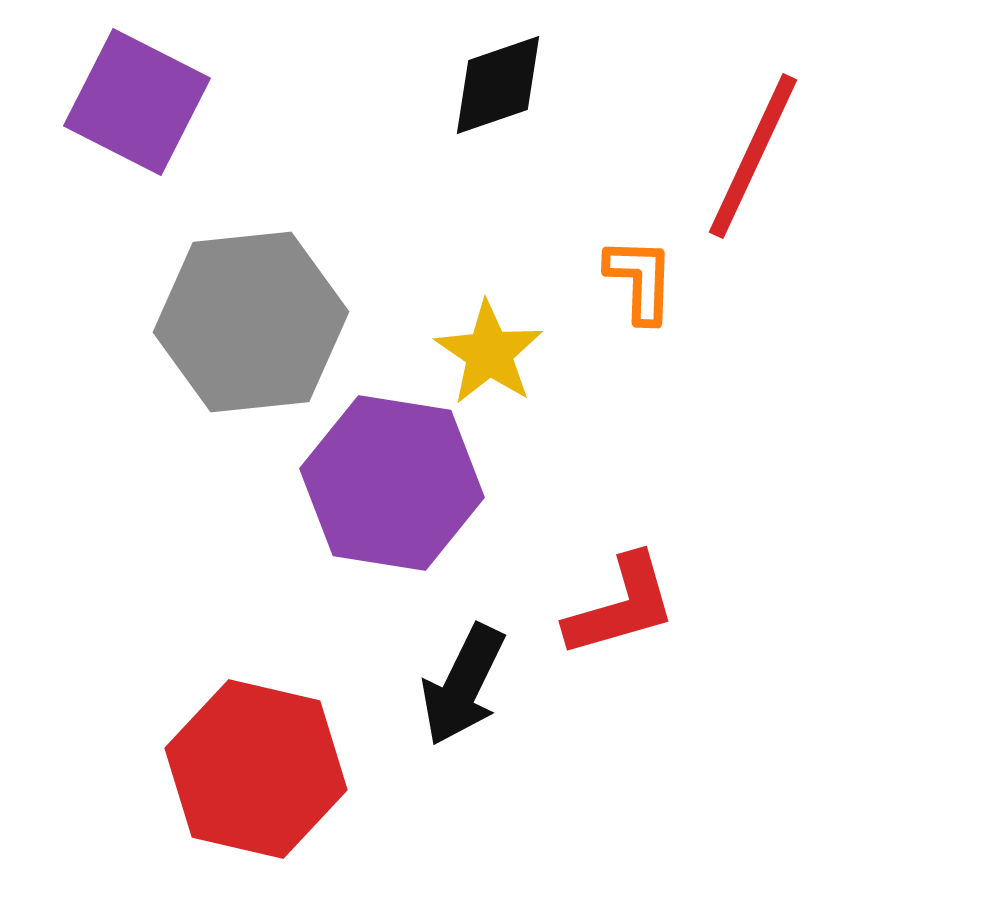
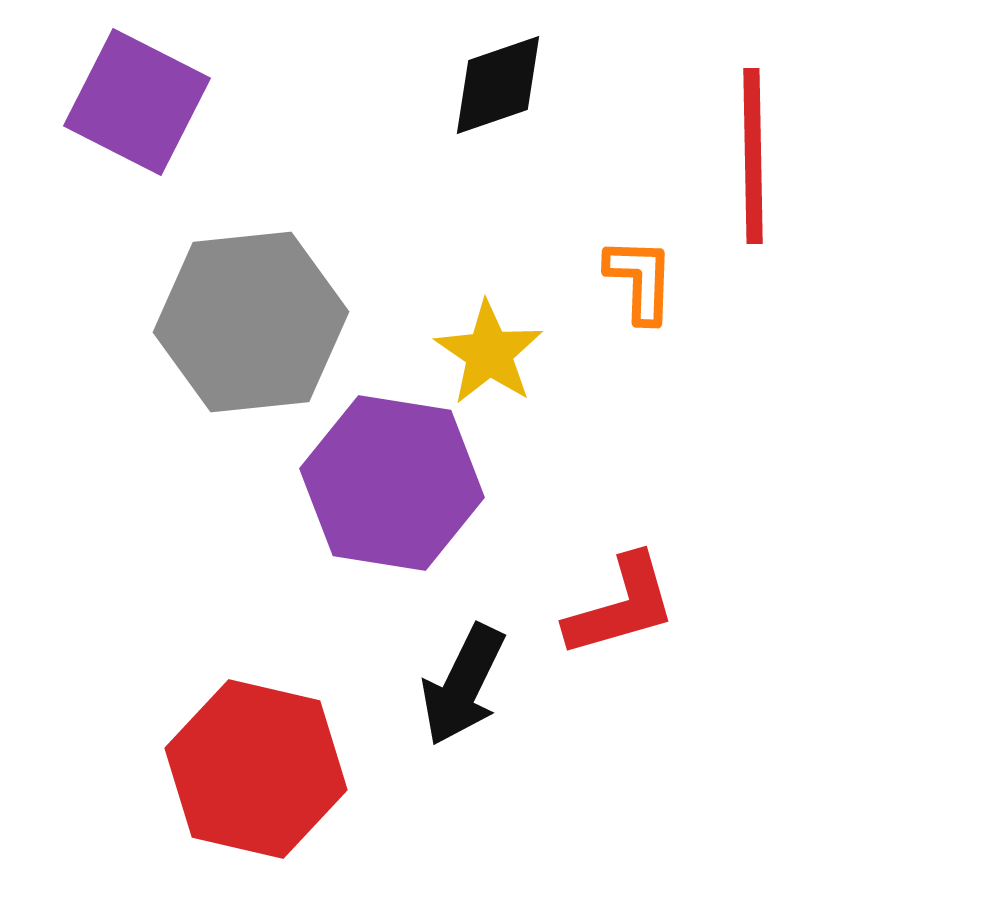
red line: rotated 26 degrees counterclockwise
